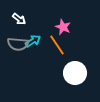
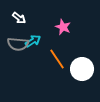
white arrow: moved 1 px up
orange line: moved 14 px down
white circle: moved 7 px right, 4 px up
